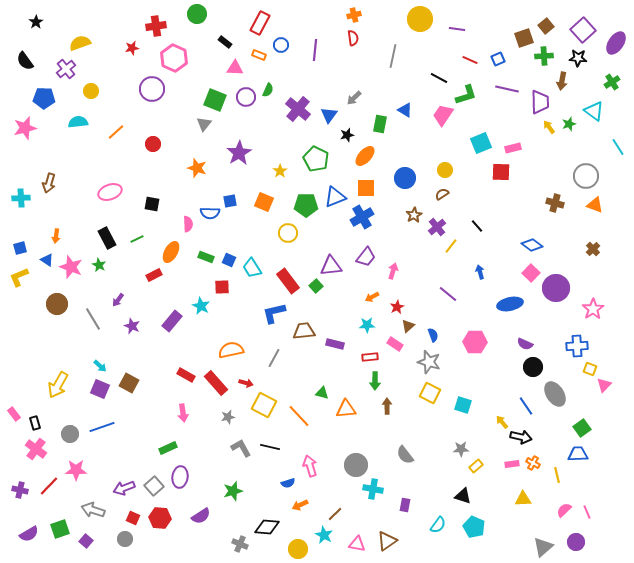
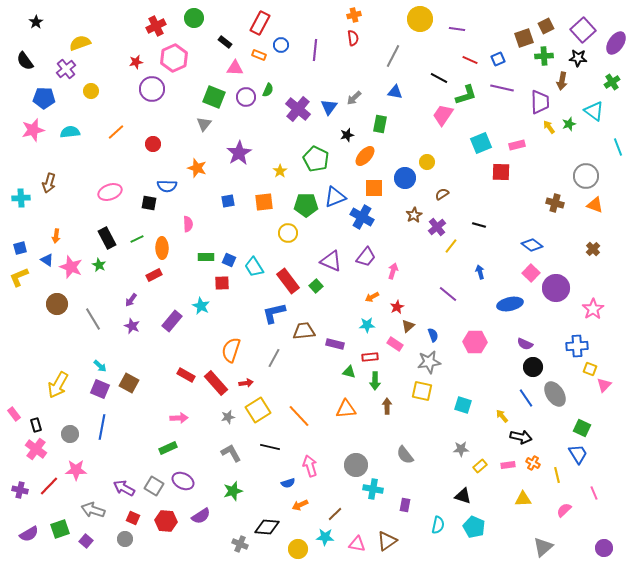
green circle at (197, 14): moved 3 px left, 4 px down
red cross at (156, 26): rotated 18 degrees counterclockwise
brown square at (546, 26): rotated 14 degrees clockwise
red star at (132, 48): moved 4 px right, 14 px down
gray line at (393, 56): rotated 15 degrees clockwise
pink hexagon at (174, 58): rotated 12 degrees clockwise
purple line at (507, 89): moved 5 px left, 1 px up
green square at (215, 100): moved 1 px left, 3 px up
blue triangle at (405, 110): moved 10 px left, 18 px up; rotated 21 degrees counterclockwise
blue triangle at (329, 115): moved 8 px up
cyan semicircle at (78, 122): moved 8 px left, 10 px down
pink star at (25, 128): moved 8 px right, 2 px down
cyan line at (618, 147): rotated 12 degrees clockwise
pink rectangle at (513, 148): moved 4 px right, 3 px up
yellow circle at (445, 170): moved 18 px left, 8 px up
orange square at (366, 188): moved 8 px right
blue square at (230, 201): moved 2 px left
orange square at (264, 202): rotated 30 degrees counterclockwise
black square at (152, 204): moved 3 px left, 1 px up
blue semicircle at (210, 213): moved 43 px left, 27 px up
blue cross at (362, 217): rotated 30 degrees counterclockwise
black line at (477, 226): moved 2 px right, 1 px up; rotated 32 degrees counterclockwise
orange ellipse at (171, 252): moved 9 px left, 4 px up; rotated 30 degrees counterclockwise
green rectangle at (206, 257): rotated 21 degrees counterclockwise
purple triangle at (331, 266): moved 5 px up; rotated 30 degrees clockwise
cyan trapezoid at (252, 268): moved 2 px right, 1 px up
red square at (222, 287): moved 4 px up
purple arrow at (118, 300): moved 13 px right
orange semicircle at (231, 350): rotated 60 degrees counterclockwise
gray star at (429, 362): rotated 25 degrees counterclockwise
red arrow at (246, 383): rotated 24 degrees counterclockwise
green triangle at (322, 393): moved 27 px right, 21 px up
yellow square at (430, 393): moved 8 px left, 2 px up; rotated 15 degrees counterclockwise
yellow square at (264, 405): moved 6 px left, 5 px down; rotated 30 degrees clockwise
blue line at (526, 406): moved 8 px up
pink arrow at (183, 413): moved 4 px left, 5 px down; rotated 84 degrees counterclockwise
yellow arrow at (502, 422): moved 6 px up
black rectangle at (35, 423): moved 1 px right, 2 px down
blue line at (102, 427): rotated 60 degrees counterclockwise
green square at (582, 428): rotated 30 degrees counterclockwise
gray L-shape at (241, 448): moved 10 px left, 5 px down
blue trapezoid at (578, 454): rotated 60 degrees clockwise
pink rectangle at (512, 464): moved 4 px left, 1 px down
yellow rectangle at (476, 466): moved 4 px right
purple ellipse at (180, 477): moved 3 px right, 4 px down; rotated 70 degrees counterclockwise
gray square at (154, 486): rotated 18 degrees counterclockwise
purple arrow at (124, 488): rotated 50 degrees clockwise
pink line at (587, 512): moved 7 px right, 19 px up
red hexagon at (160, 518): moved 6 px right, 3 px down
cyan semicircle at (438, 525): rotated 24 degrees counterclockwise
cyan star at (324, 535): moved 1 px right, 2 px down; rotated 24 degrees counterclockwise
purple circle at (576, 542): moved 28 px right, 6 px down
